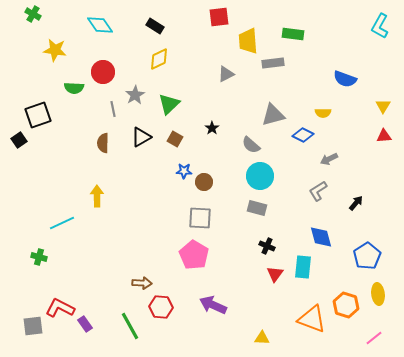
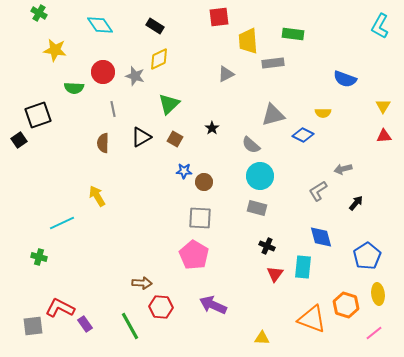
green cross at (33, 14): moved 6 px right, 1 px up
gray star at (135, 95): moved 19 px up; rotated 24 degrees counterclockwise
gray arrow at (329, 159): moved 14 px right, 10 px down; rotated 12 degrees clockwise
yellow arrow at (97, 196): rotated 30 degrees counterclockwise
pink line at (374, 338): moved 5 px up
